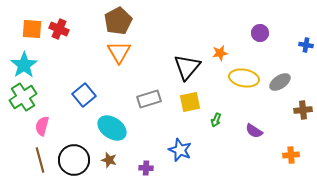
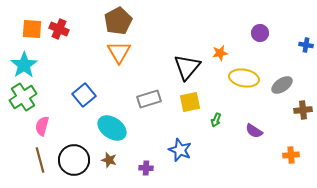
gray ellipse: moved 2 px right, 3 px down
